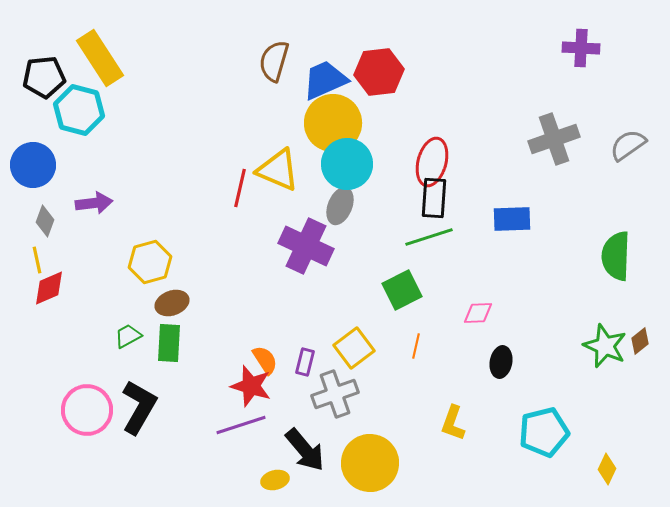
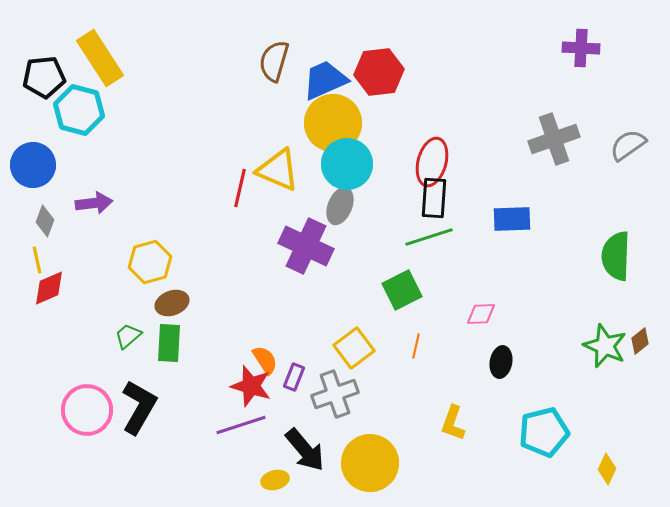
pink diamond at (478, 313): moved 3 px right, 1 px down
green trapezoid at (128, 336): rotated 12 degrees counterclockwise
purple rectangle at (305, 362): moved 11 px left, 15 px down; rotated 8 degrees clockwise
